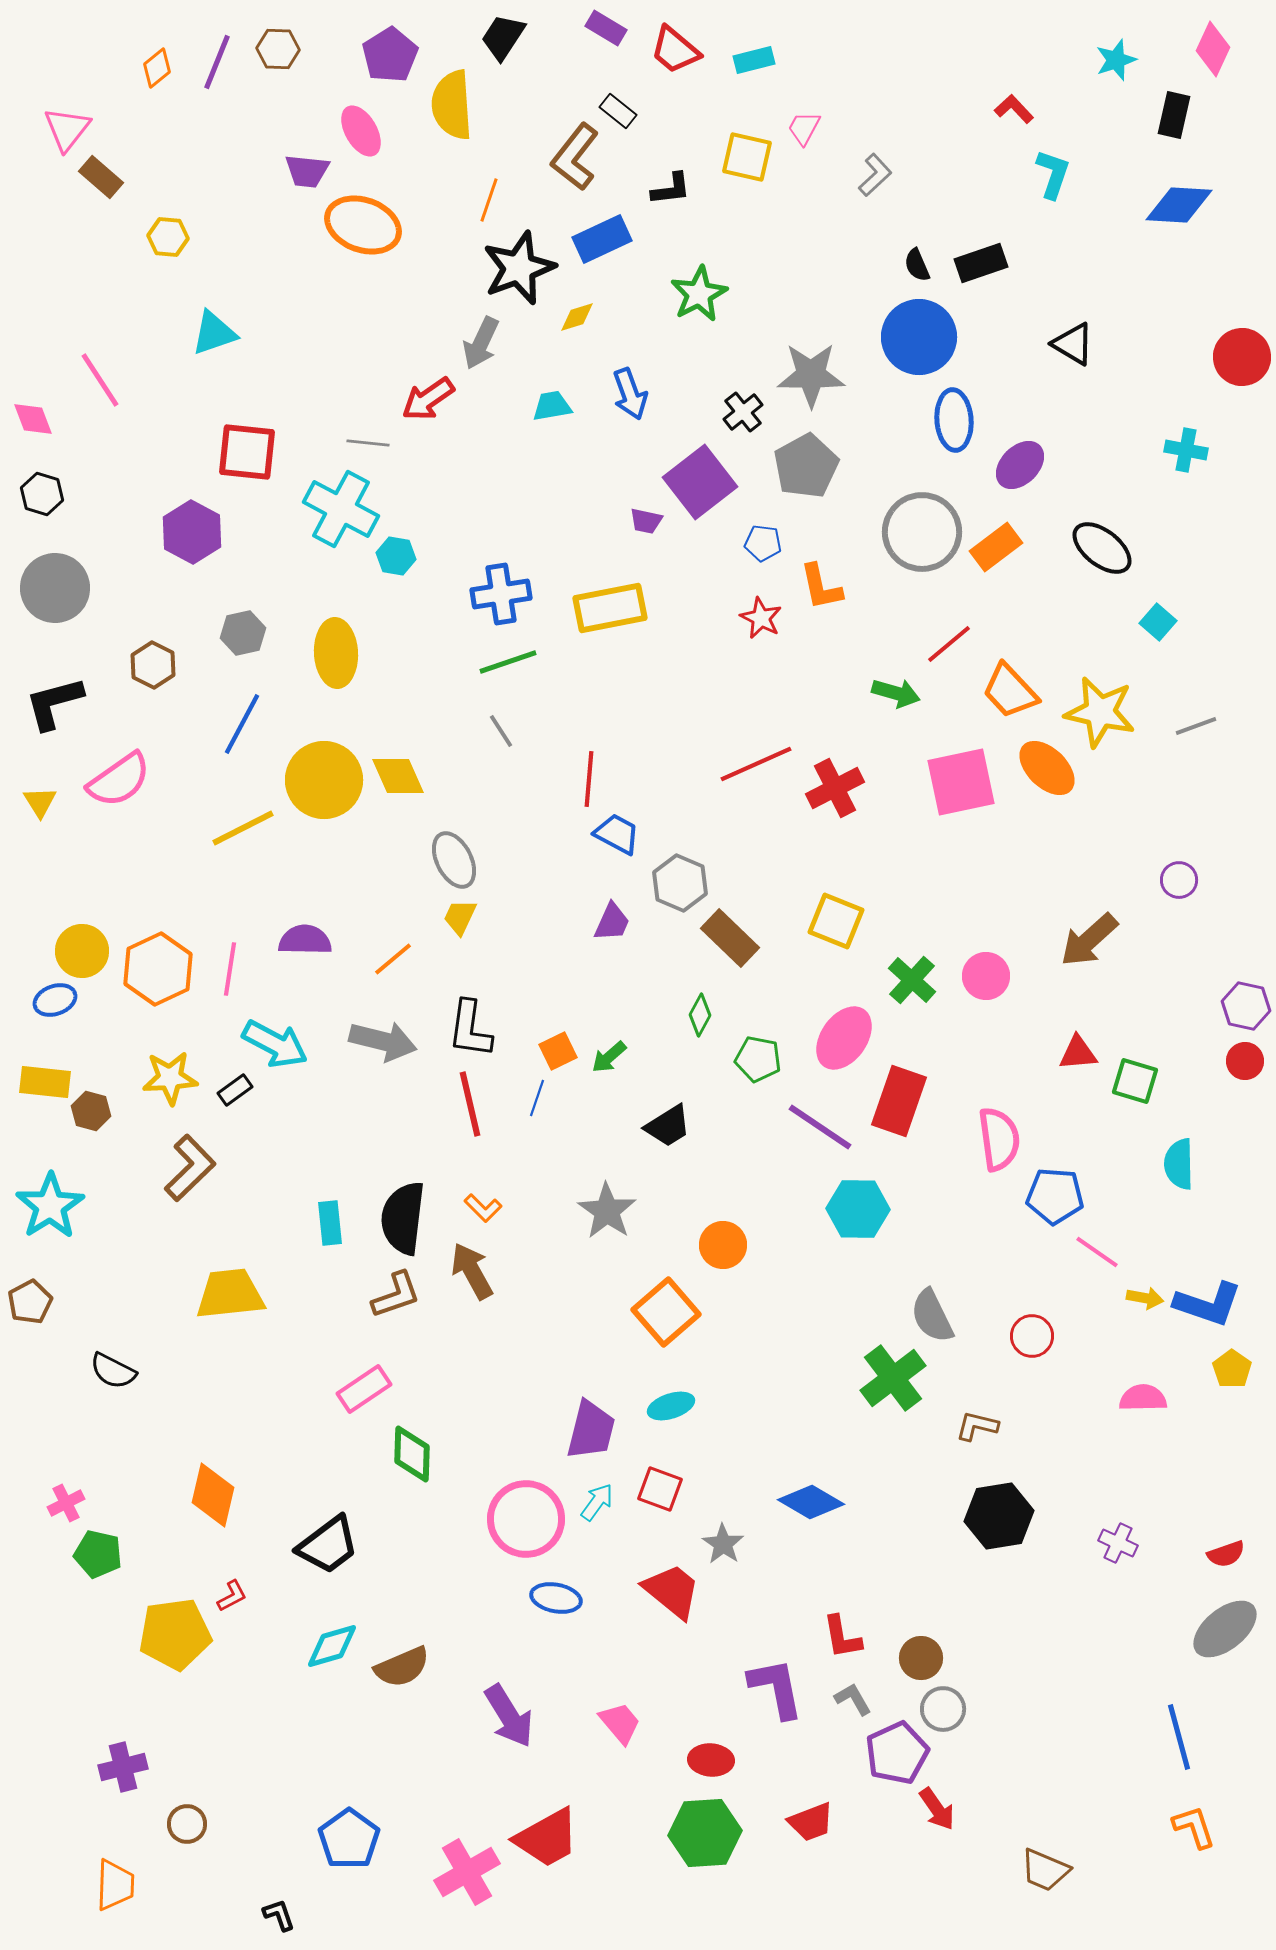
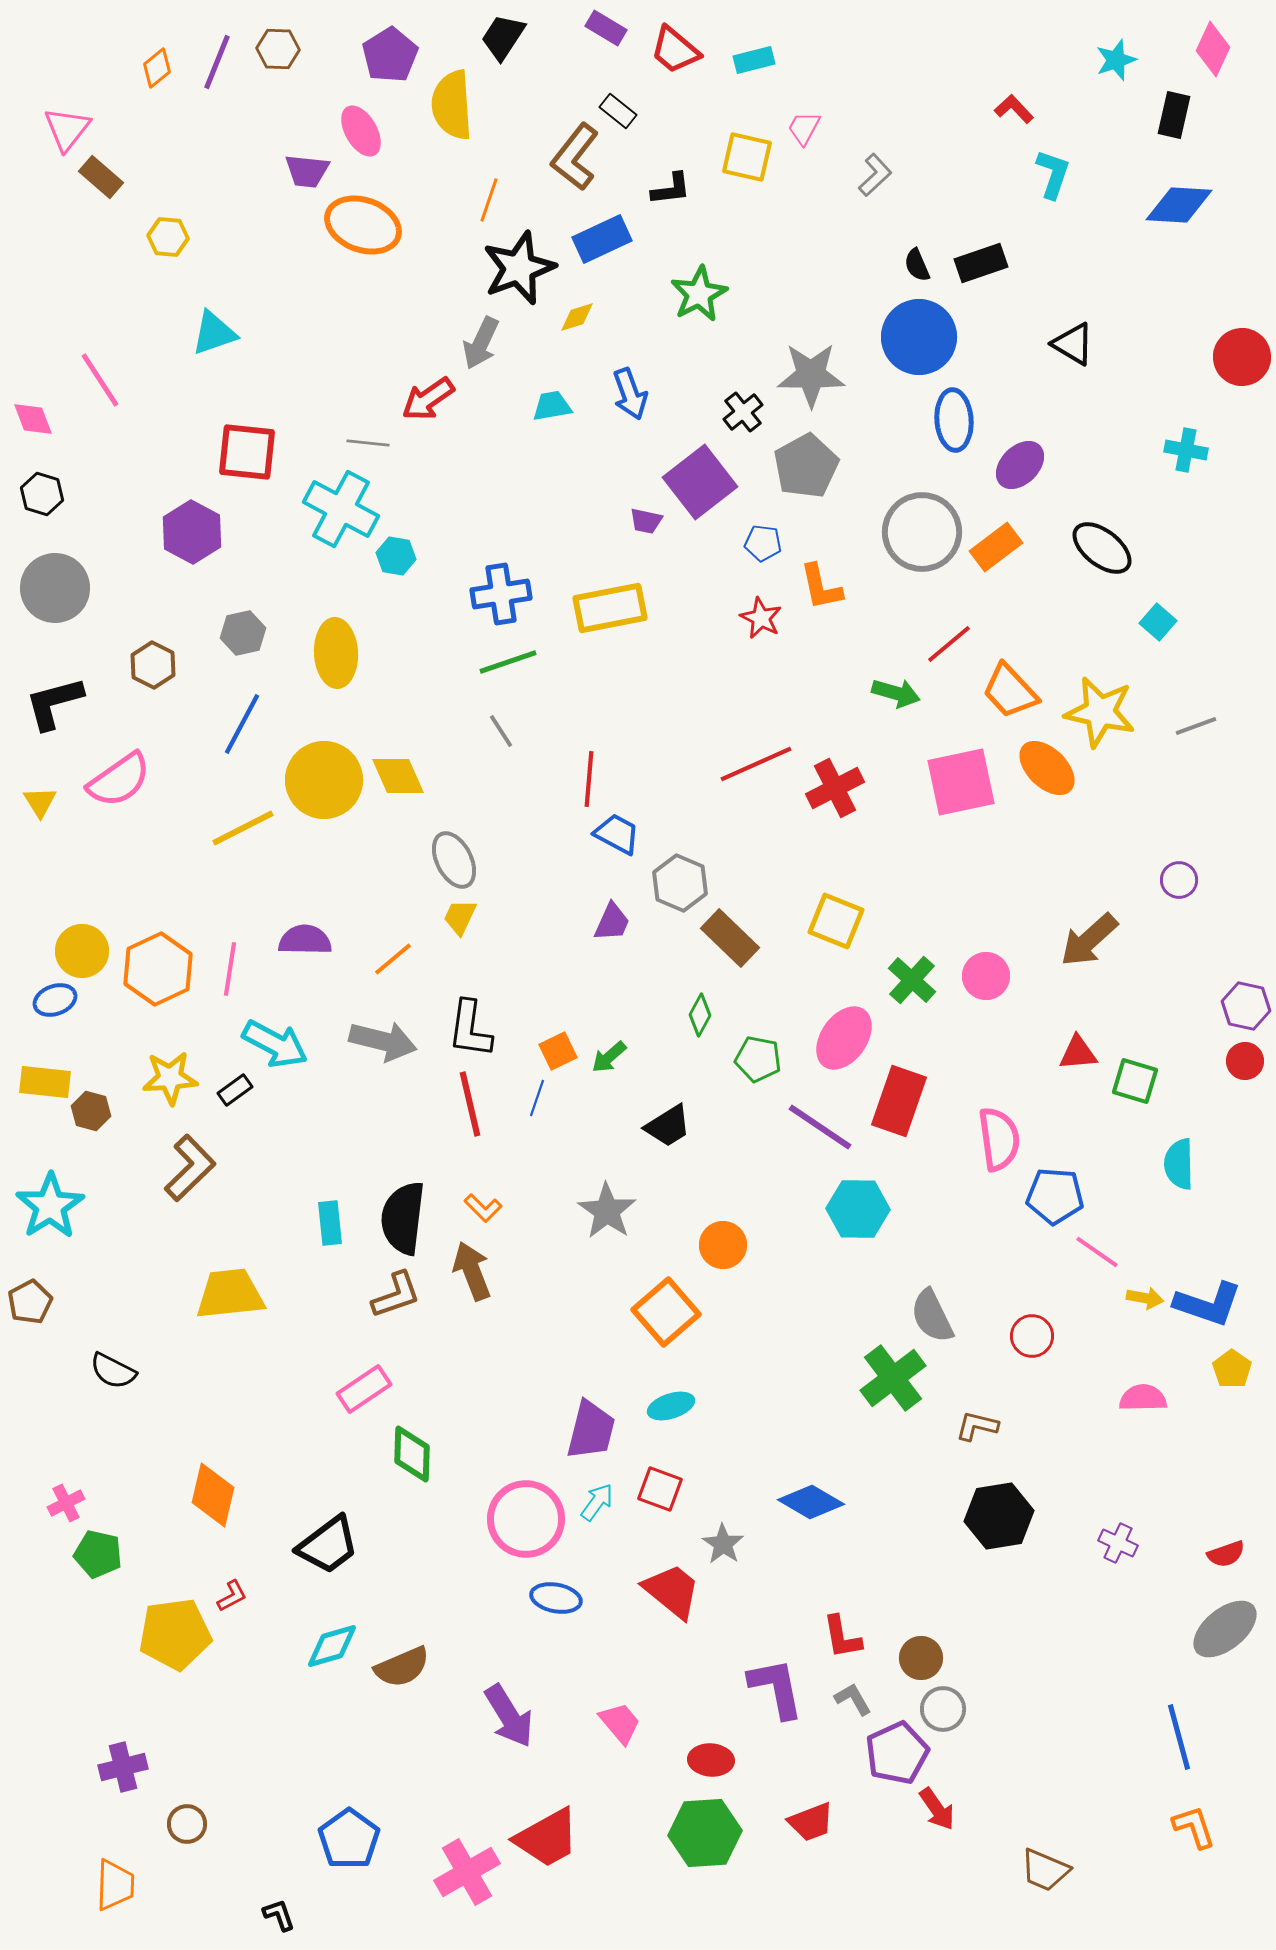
brown arrow at (472, 1271): rotated 8 degrees clockwise
